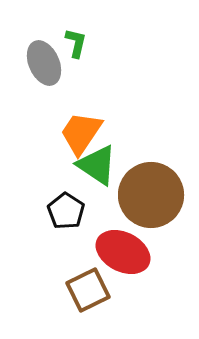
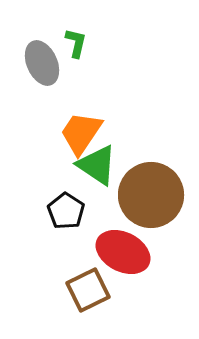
gray ellipse: moved 2 px left
